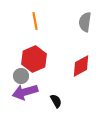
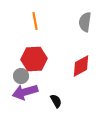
red hexagon: rotated 20 degrees clockwise
